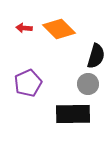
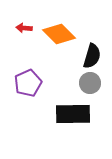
orange diamond: moved 5 px down
black semicircle: moved 4 px left
gray circle: moved 2 px right, 1 px up
